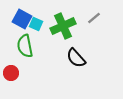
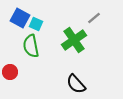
blue square: moved 2 px left, 1 px up
green cross: moved 11 px right, 14 px down; rotated 10 degrees counterclockwise
green semicircle: moved 6 px right
black semicircle: moved 26 px down
red circle: moved 1 px left, 1 px up
